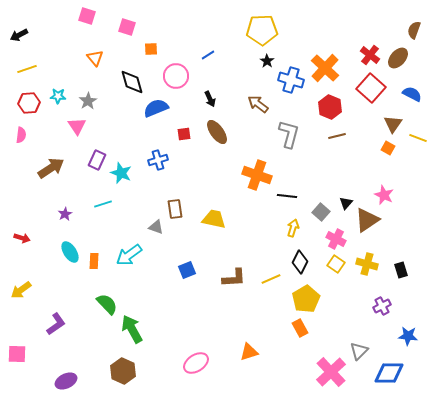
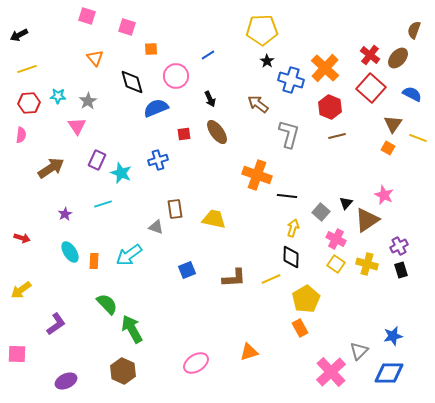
black diamond at (300, 262): moved 9 px left, 5 px up; rotated 25 degrees counterclockwise
purple cross at (382, 306): moved 17 px right, 60 px up
blue star at (408, 336): moved 15 px left; rotated 18 degrees counterclockwise
